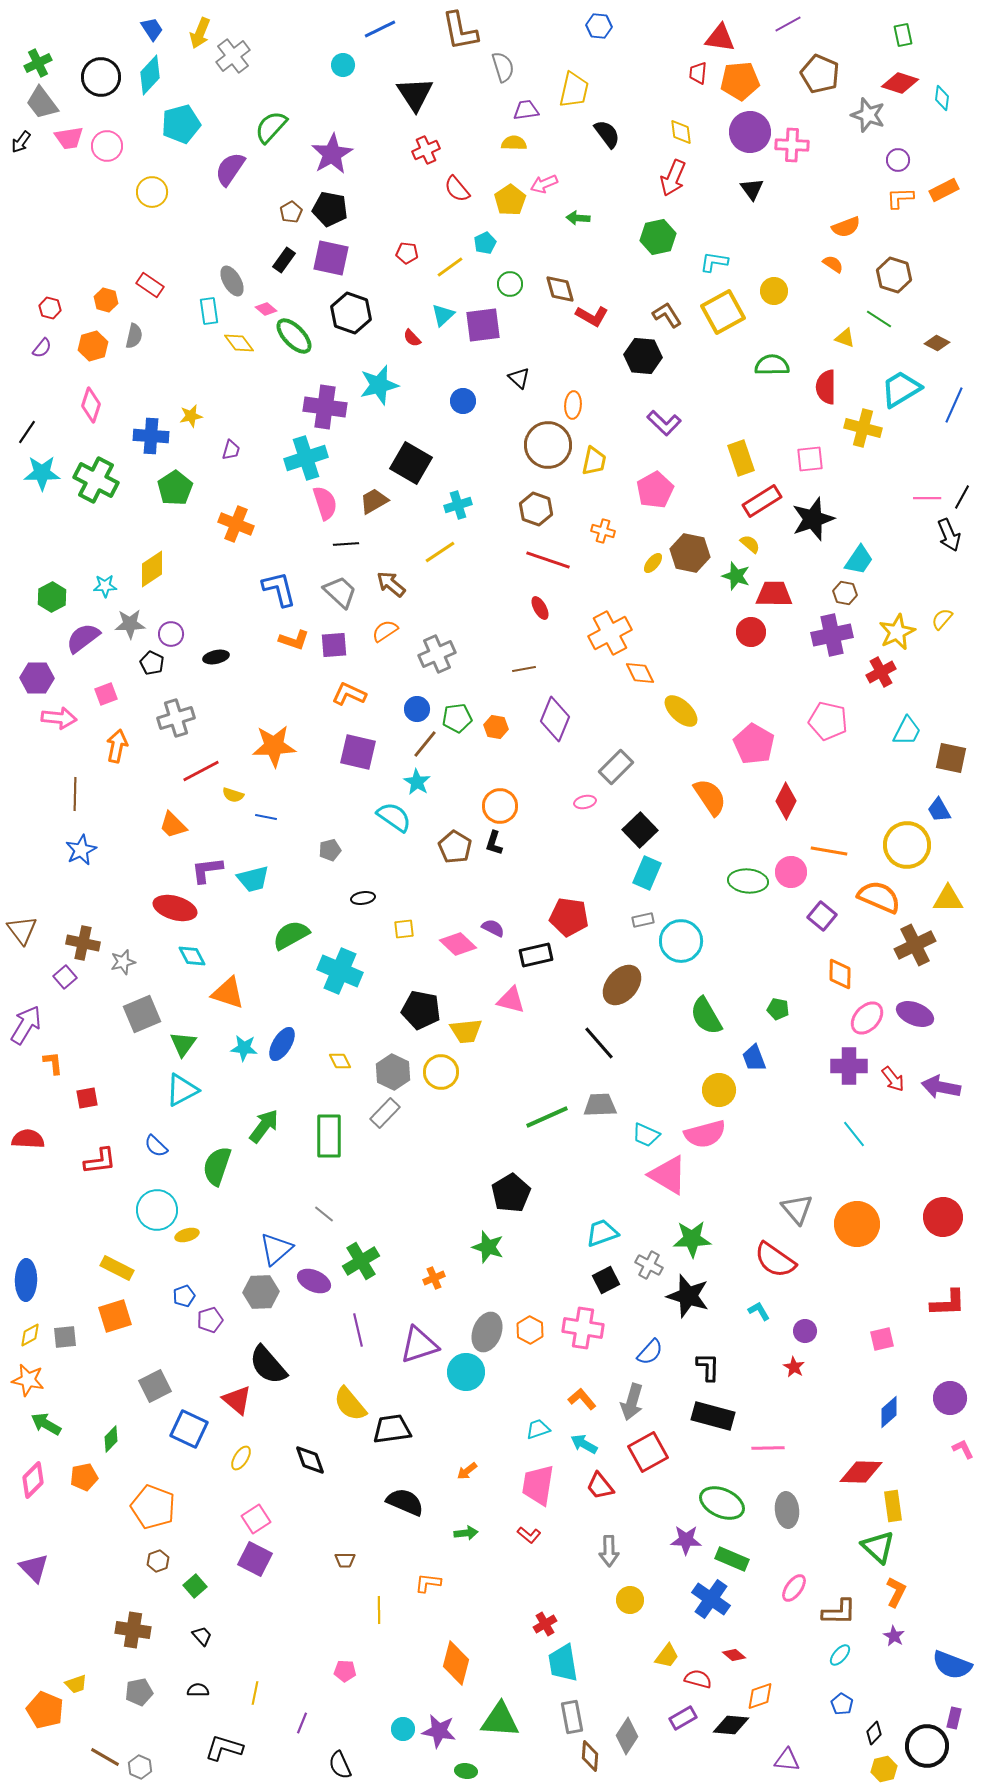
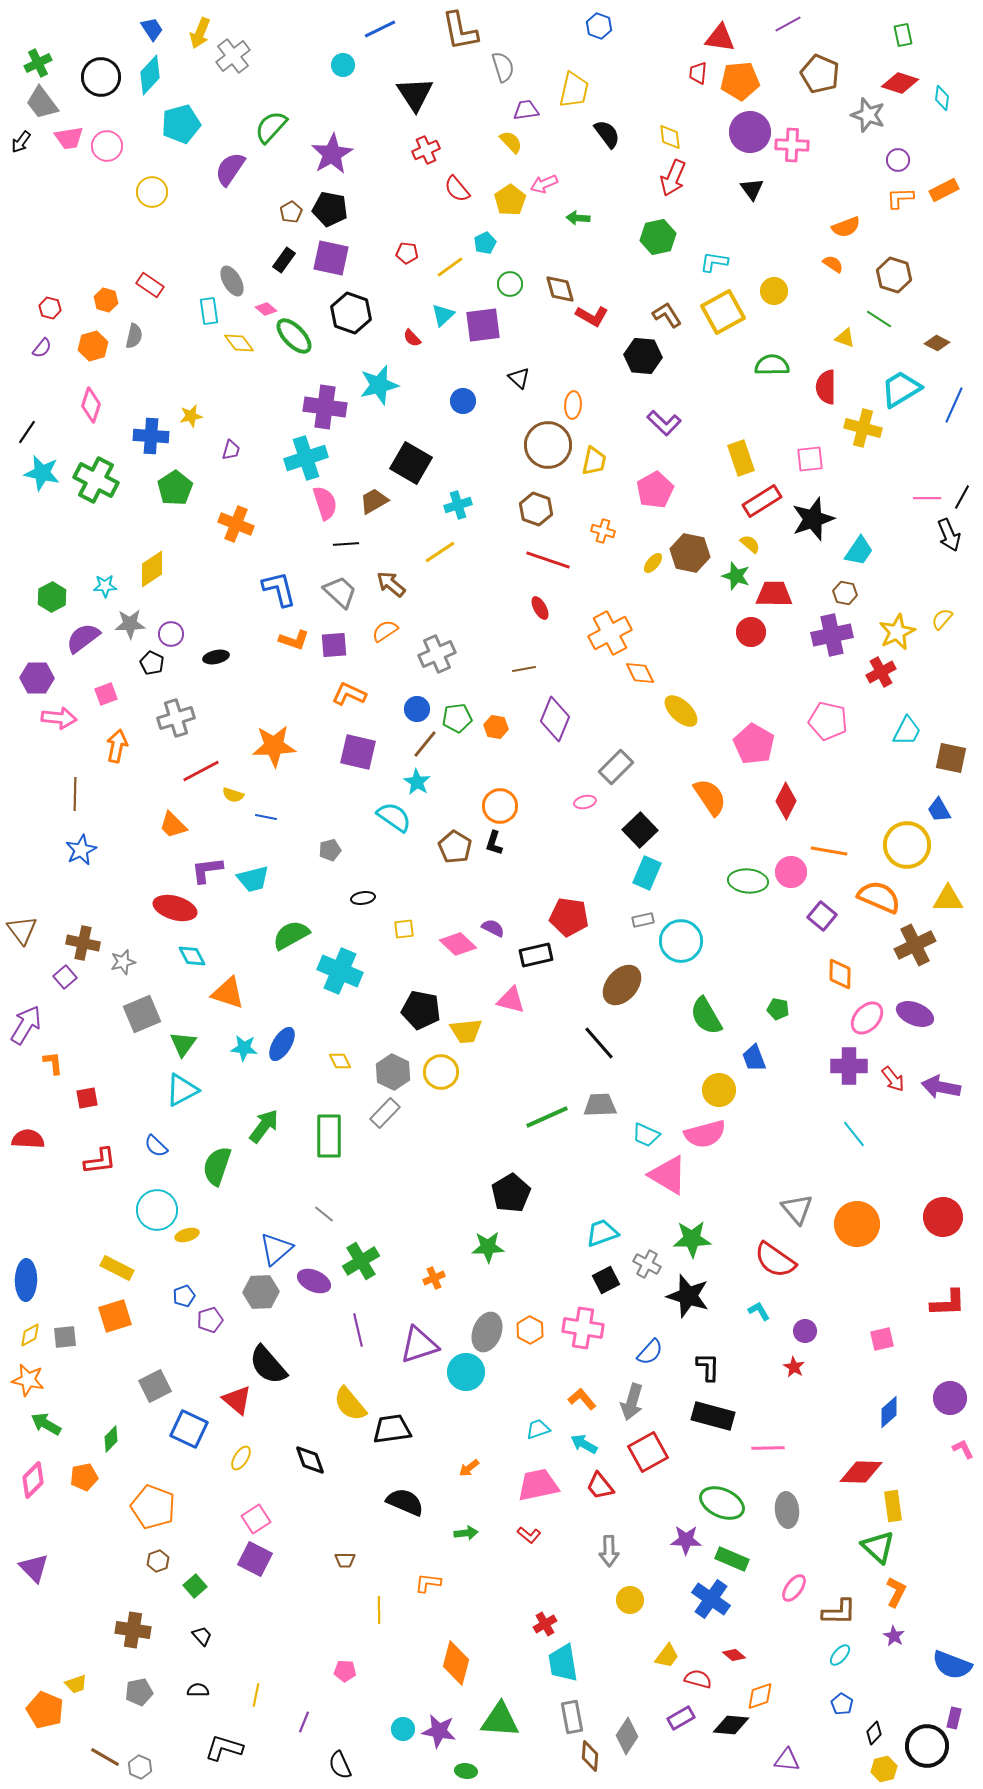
blue hexagon at (599, 26): rotated 15 degrees clockwise
yellow diamond at (681, 132): moved 11 px left, 5 px down
yellow semicircle at (514, 143): moved 3 px left, 1 px up; rotated 45 degrees clockwise
cyan star at (42, 473): rotated 12 degrees clockwise
cyan trapezoid at (859, 560): moved 9 px up
green star at (488, 1247): rotated 20 degrees counterclockwise
gray cross at (649, 1265): moved 2 px left, 1 px up
orange arrow at (467, 1471): moved 2 px right, 3 px up
pink trapezoid at (538, 1485): rotated 69 degrees clockwise
yellow line at (255, 1693): moved 1 px right, 2 px down
purple rectangle at (683, 1718): moved 2 px left
purple line at (302, 1723): moved 2 px right, 1 px up
